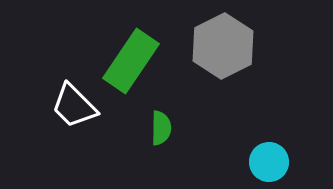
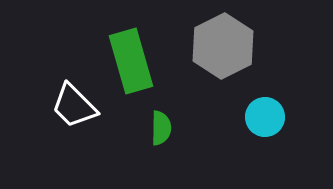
green rectangle: rotated 50 degrees counterclockwise
cyan circle: moved 4 px left, 45 px up
